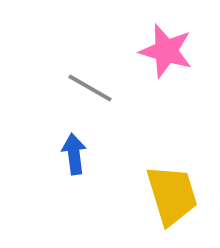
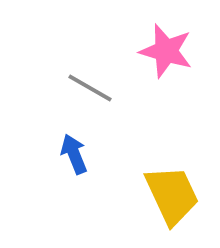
blue arrow: rotated 15 degrees counterclockwise
yellow trapezoid: rotated 8 degrees counterclockwise
